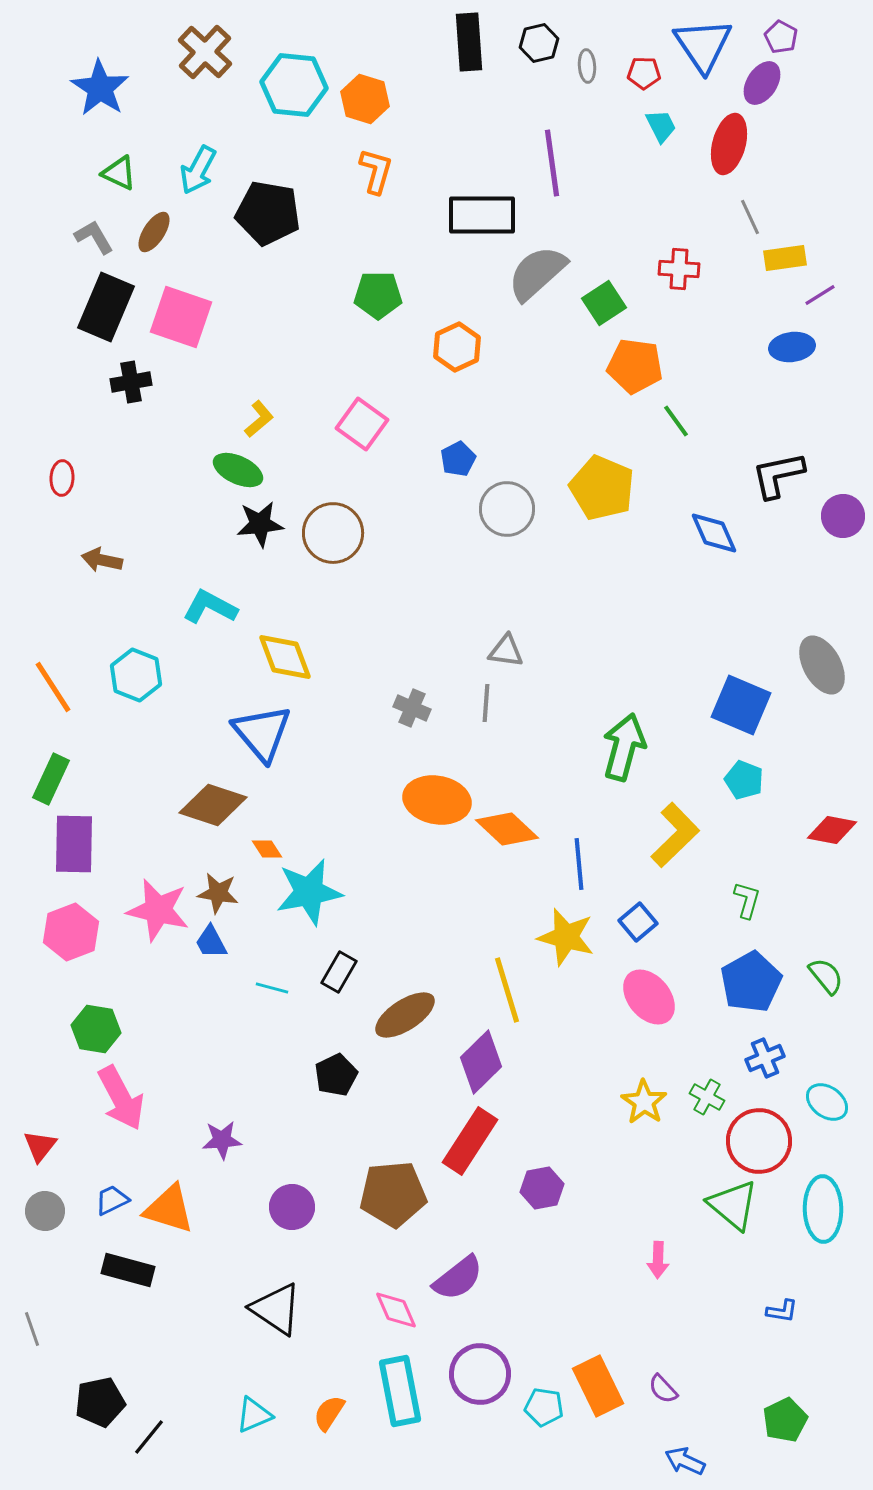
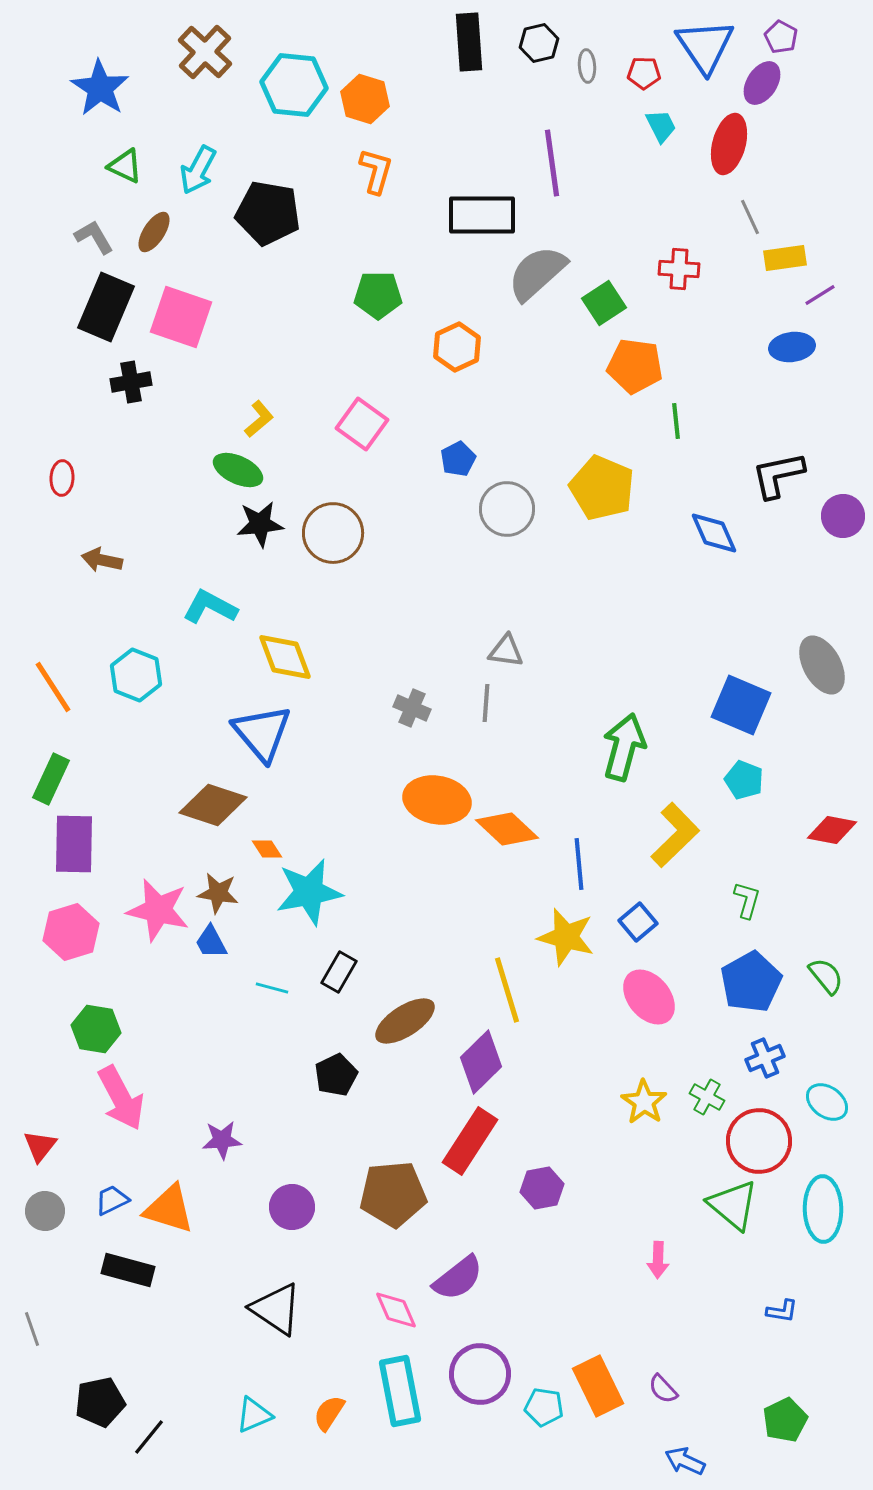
blue triangle at (703, 45): moved 2 px right, 1 px down
green triangle at (119, 173): moved 6 px right, 7 px up
green line at (676, 421): rotated 30 degrees clockwise
pink hexagon at (71, 932): rotated 4 degrees clockwise
brown ellipse at (405, 1015): moved 6 px down
